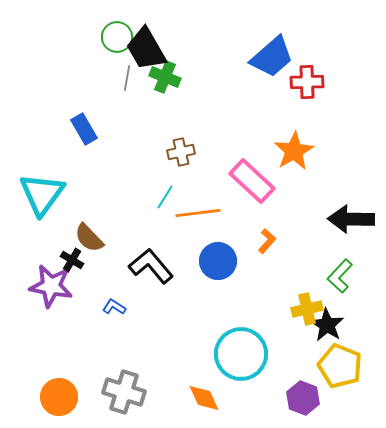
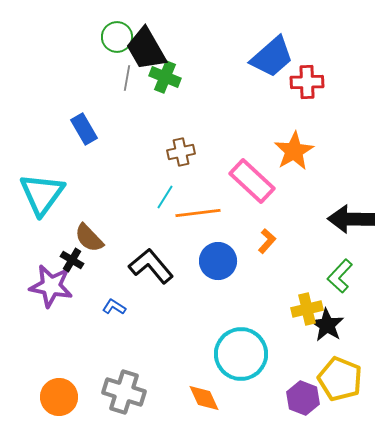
yellow pentagon: moved 13 px down
